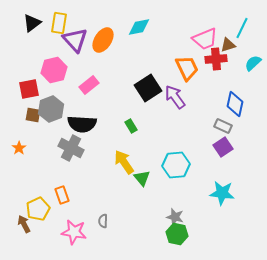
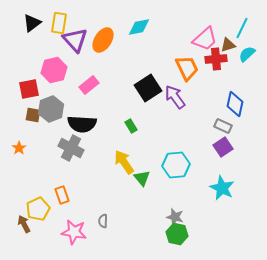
pink trapezoid: rotated 20 degrees counterclockwise
cyan semicircle: moved 6 px left, 9 px up
cyan star: moved 5 px up; rotated 20 degrees clockwise
